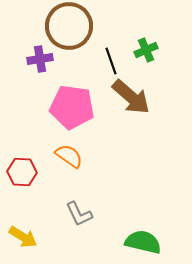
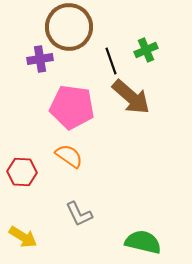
brown circle: moved 1 px down
